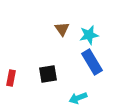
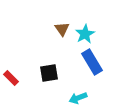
cyan star: moved 4 px left, 1 px up; rotated 18 degrees counterclockwise
black square: moved 1 px right, 1 px up
red rectangle: rotated 56 degrees counterclockwise
